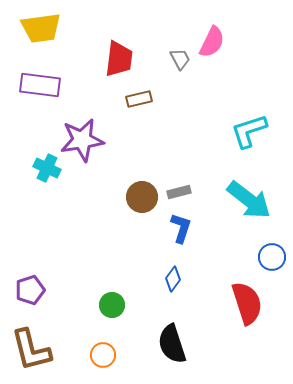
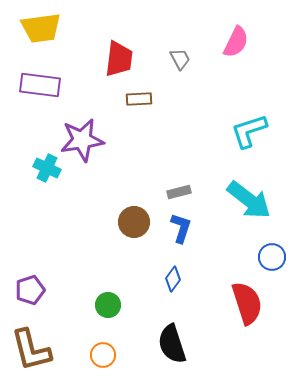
pink semicircle: moved 24 px right
brown rectangle: rotated 10 degrees clockwise
brown circle: moved 8 px left, 25 px down
green circle: moved 4 px left
